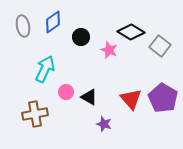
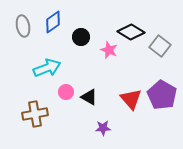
cyan arrow: moved 2 px right, 1 px up; rotated 44 degrees clockwise
purple pentagon: moved 1 px left, 3 px up
purple star: moved 1 px left, 4 px down; rotated 21 degrees counterclockwise
